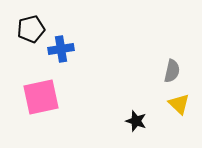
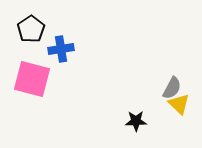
black pentagon: rotated 20 degrees counterclockwise
gray semicircle: moved 17 px down; rotated 15 degrees clockwise
pink square: moved 9 px left, 18 px up; rotated 27 degrees clockwise
black star: rotated 20 degrees counterclockwise
